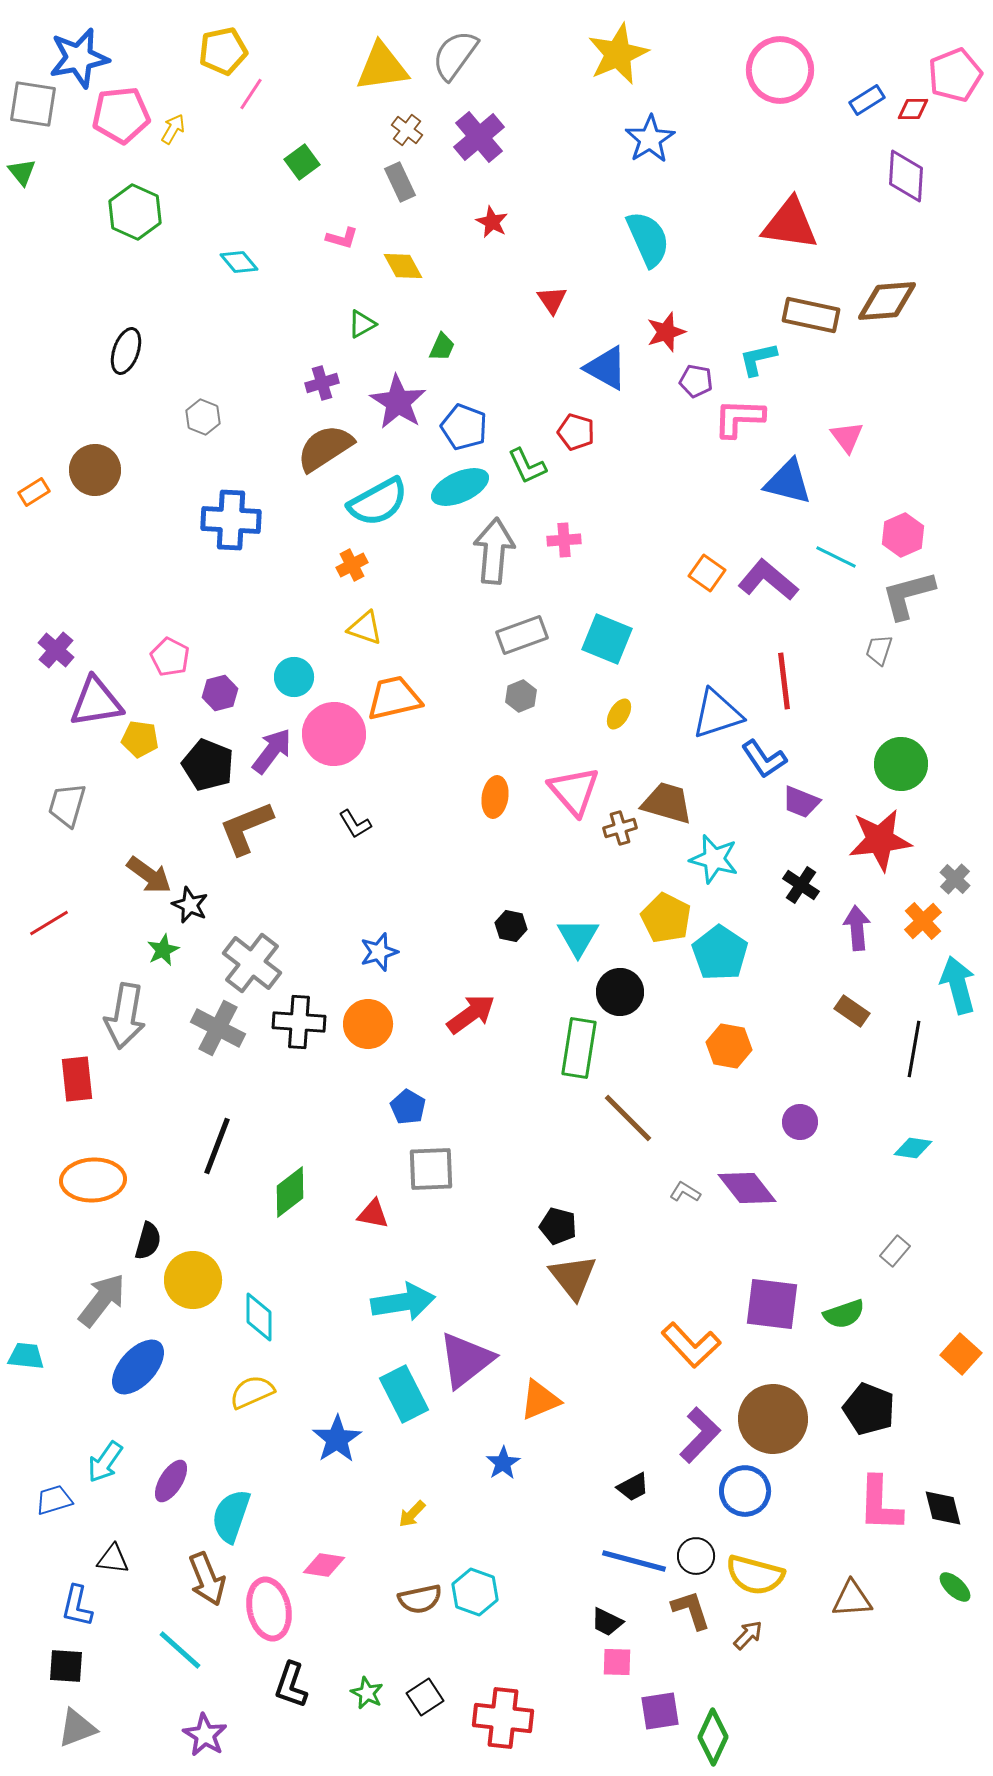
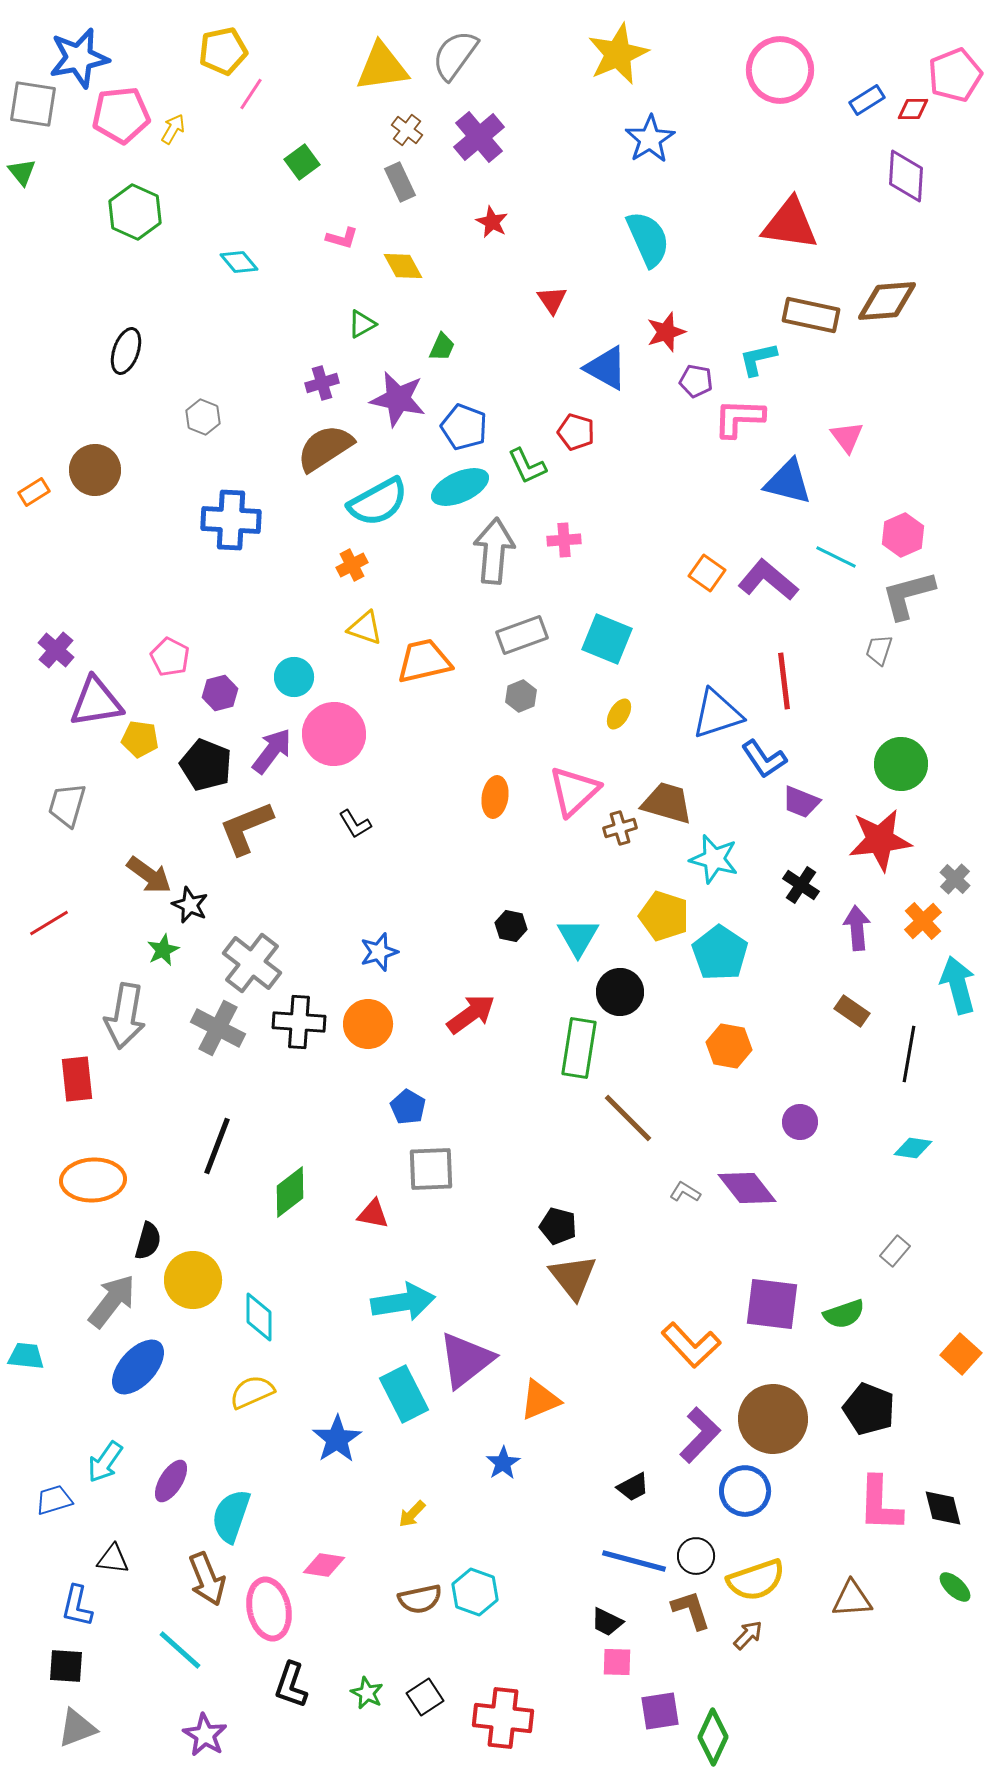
purple star at (398, 402): moved 3 px up; rotated 20 degrees counterclockwise
orange trapezoid at (394, 698): moved 30 px right, 37 px up
black pentagon at (208, 765): moved 2 px left
pink triangle at (574, 791): rotated 28 degrees clockwise
yellow pentagon at (666, 918): moved 2 px left, 2 px up; rotated 9 degrees counterclockwise
black line at (914, 1049): moved 5 px left, 5 px down
gray arrow at (102, 1300): moved 10 px right, 1 px down
yellow semicircle at (755, 1575): moved 1 px right, 5 px down; rotated 34 degrees counterclockwise
